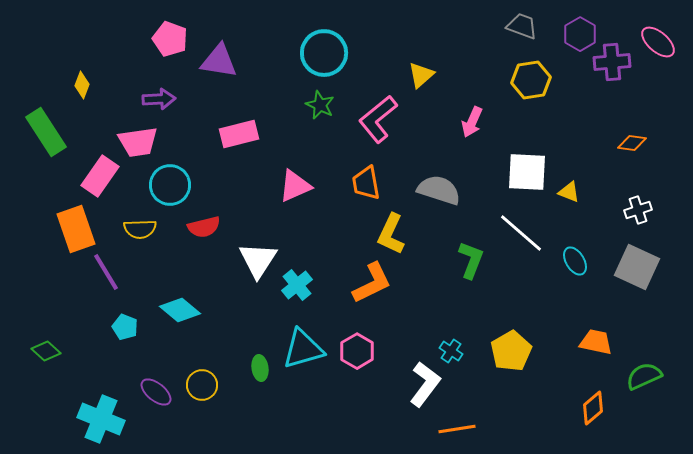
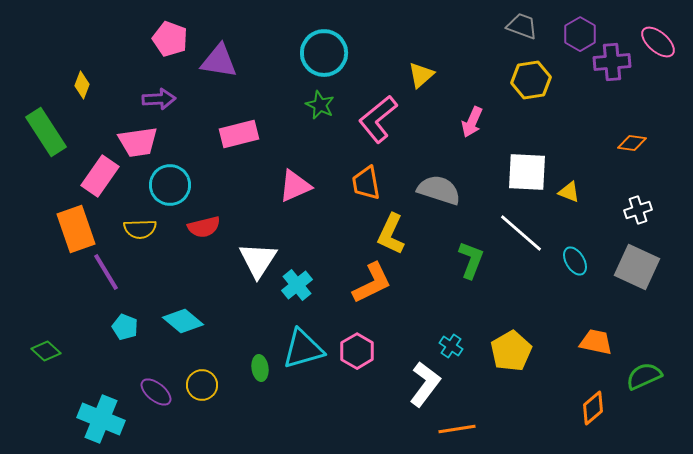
cyan diamond at (180, 310): moved 3 px right, 11 px down
cyan cross at (451, 351): moved 5 px up
